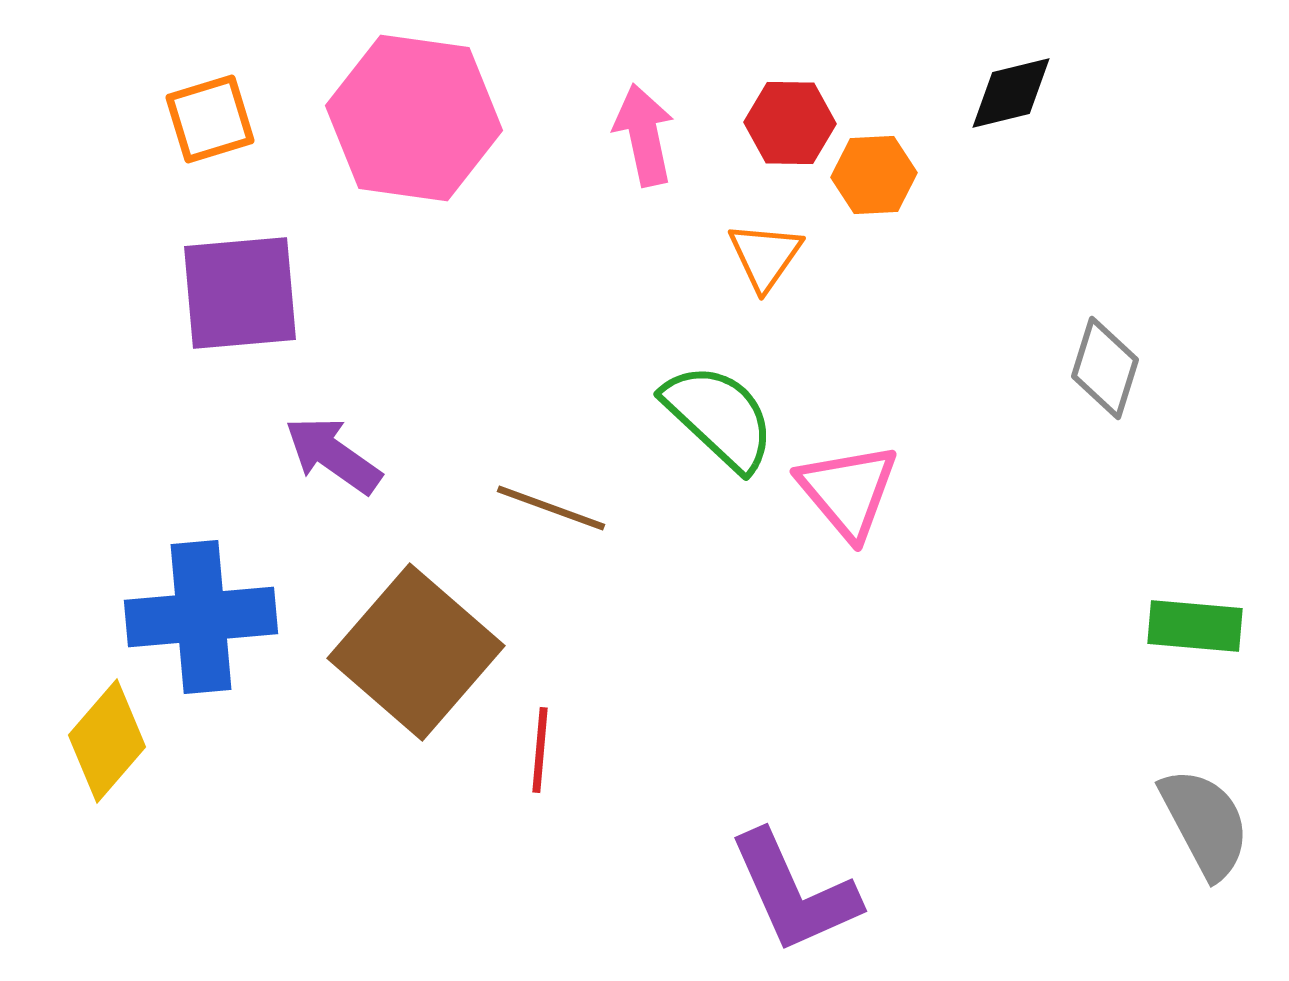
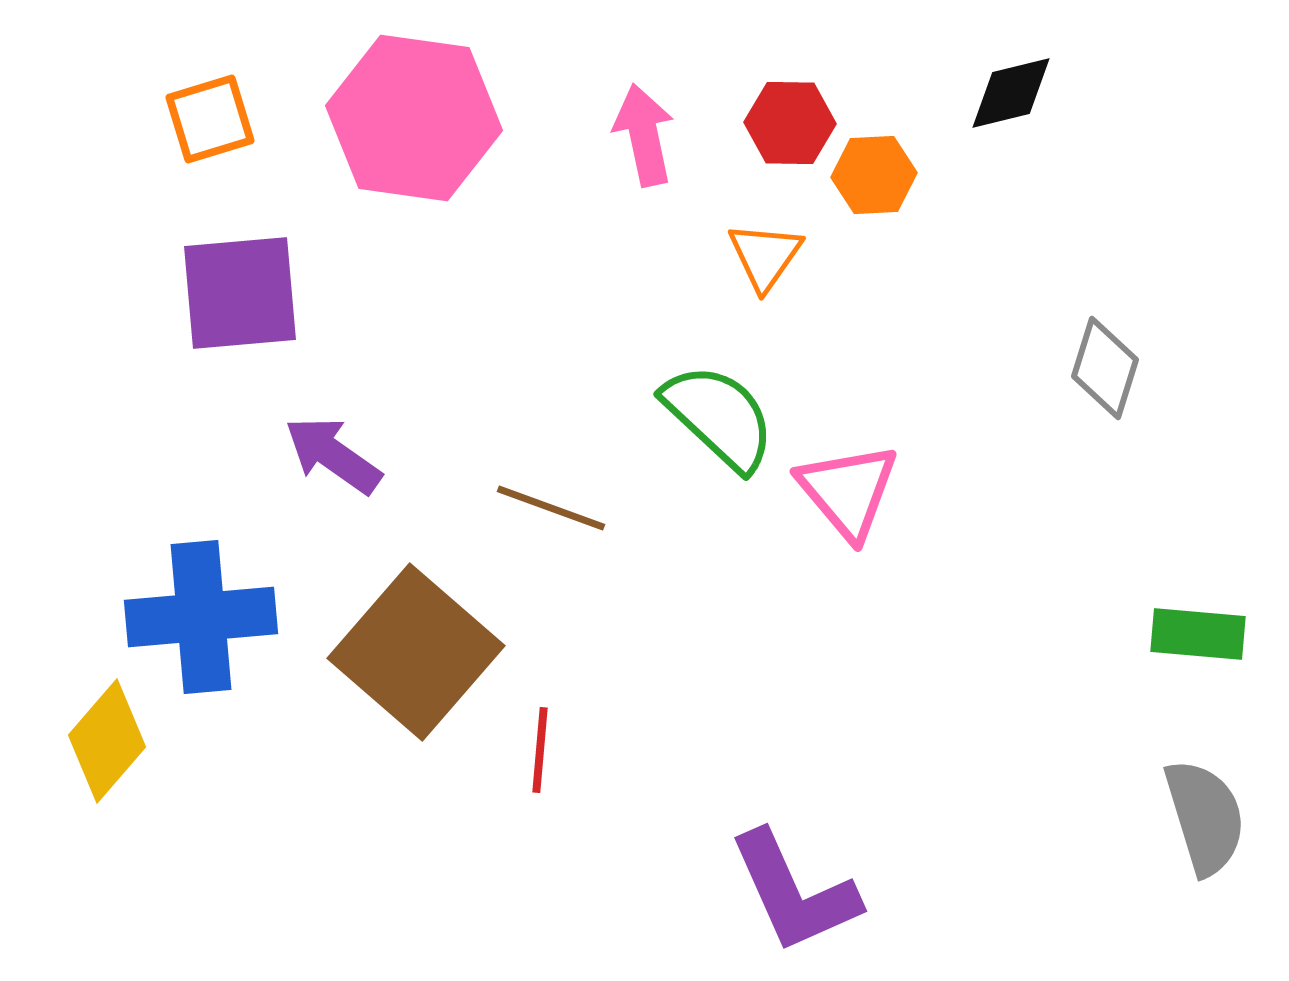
green rectangle: moved 3 px right, 8 px down
gray semicircle: moved 6 px up; rotated 11 degrees clockwise
